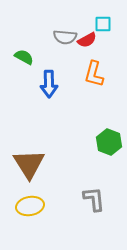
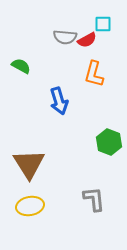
green semicircle: moved 3 px left, 9 px down
blue arrow: moved 10 px right, 17 px down; rotated 16 degrees counterclockwise
